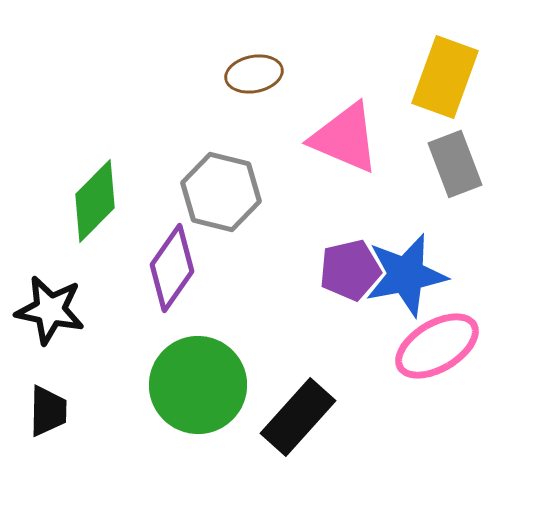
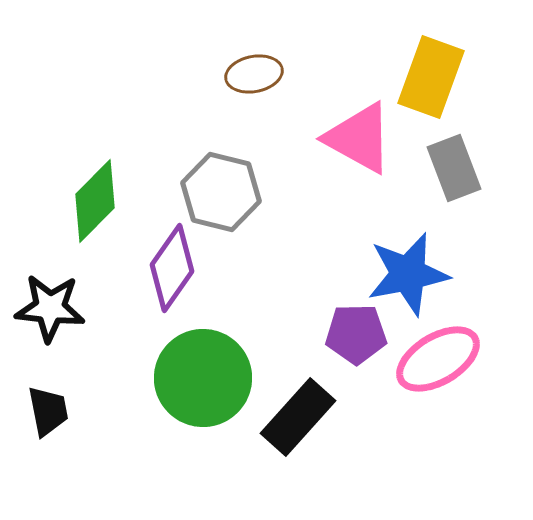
yellow rectangle: moved 14 px left
pink triangle: moved 14 px right; rotated 6 degrees clockwise
gray rectangle: moved 1 px left, 4 px down
purple pentagon: moved 6 px right, 64 px down; rotated 12 degrees clockwise
blue star: moved 2 px right, 1 px up
black star: moved 2 px up; rotated 6 degrees counterclockwise
pink ellipse: moved 1 px right, 13 px down
green circle: moved 5 px right, 7 px up
black trapezoid: rotated 12 degrees counterclockwise
